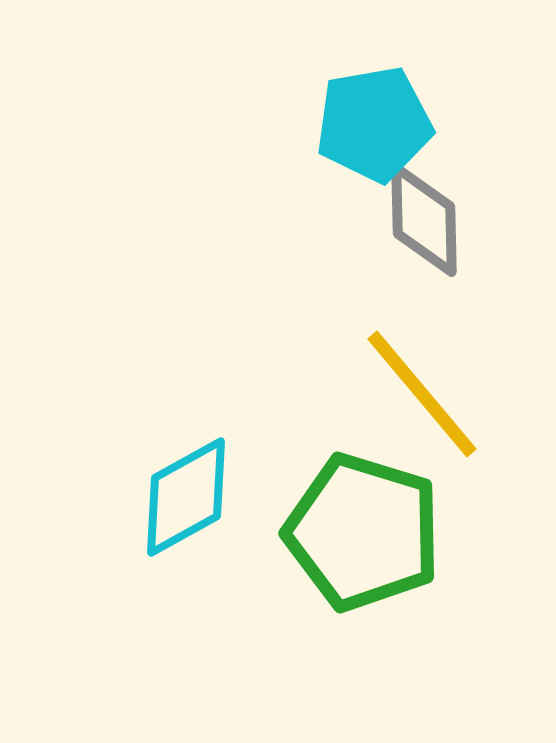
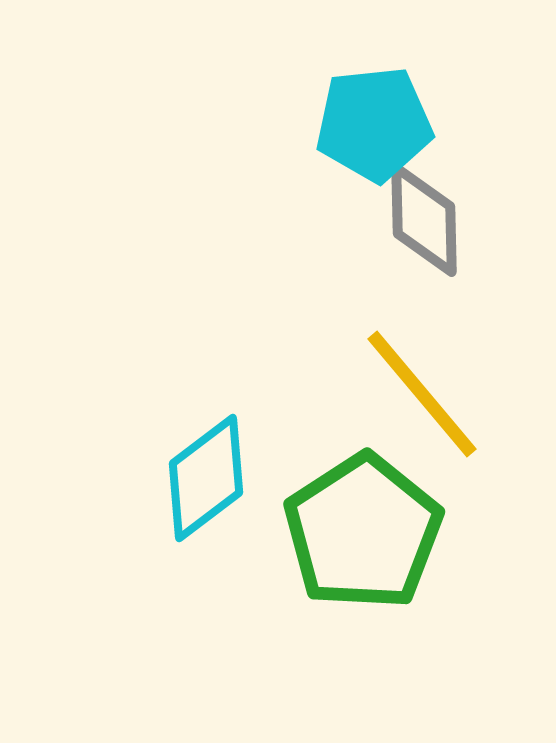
cyan pentagon: rotated 4 degrees clockwise
cyan diamond: moved 20 px right, 19 px up; rotated 8 degrees counterclockwise
green pentagon: rotated 22 degrees clockwise
